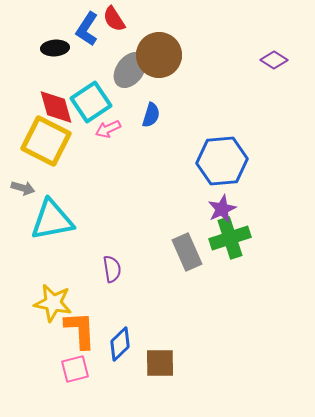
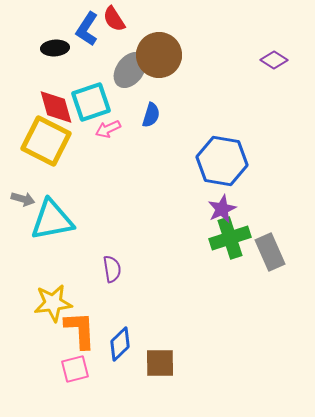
cyan square: rotated 15 degrees clockwise
blue hexagon: rotated 15 degrees clockwise
gray arrow: moved 11 px down
gray rectangle: moved 83 px right
yellow star: rotated 18 degrees counterclockwise
